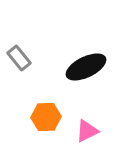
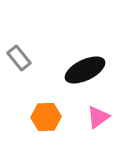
black ellipse: moved 1 px left, 3 px down
pink triangle: moved 11 px right, 14 px up; rotated 10 degrees counterclockwise
